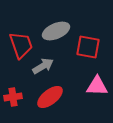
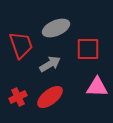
gray ellipse: moved 3 px up
red square: moved 2 px down; rotated 10 degrees counterclockwise
gray arrow: moved 7 px right, 2 px up
pink triangle: moved 1 px down
red cross: moved 5 px right; rotated 18 degrees counterclockwise
